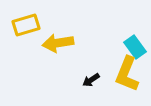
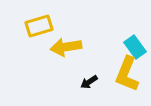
yellow rectangle: moved 13 px right, 1 px down
yellow arrow: moved 8 px right, 4 px down
black arrow: moved 2 px left, 2 px down
